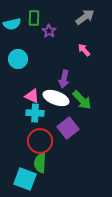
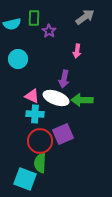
pink arrow: moved 7 px left, 1 px down; rotated 128 degrees counterclockwise
green arrow: rotated 135 degrees clockwise
cyan cross: moved 1 px down
purple square: moved 5 px left, 6 px down; rotated 15 degrees clockwise
